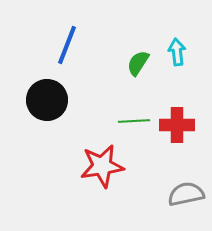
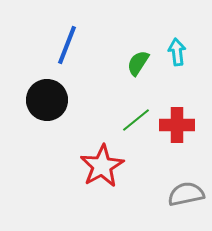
green line: moved 2 px right, 1 px up; rotated 36 degrees counterclockwise
red star: rotated 21 degrees counterclockwise
